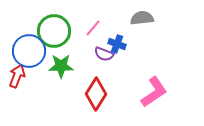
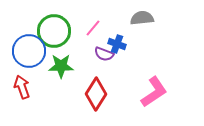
red arrow: moved 5 px right, 11 px down; rotated 40 degrees counterclockwise
